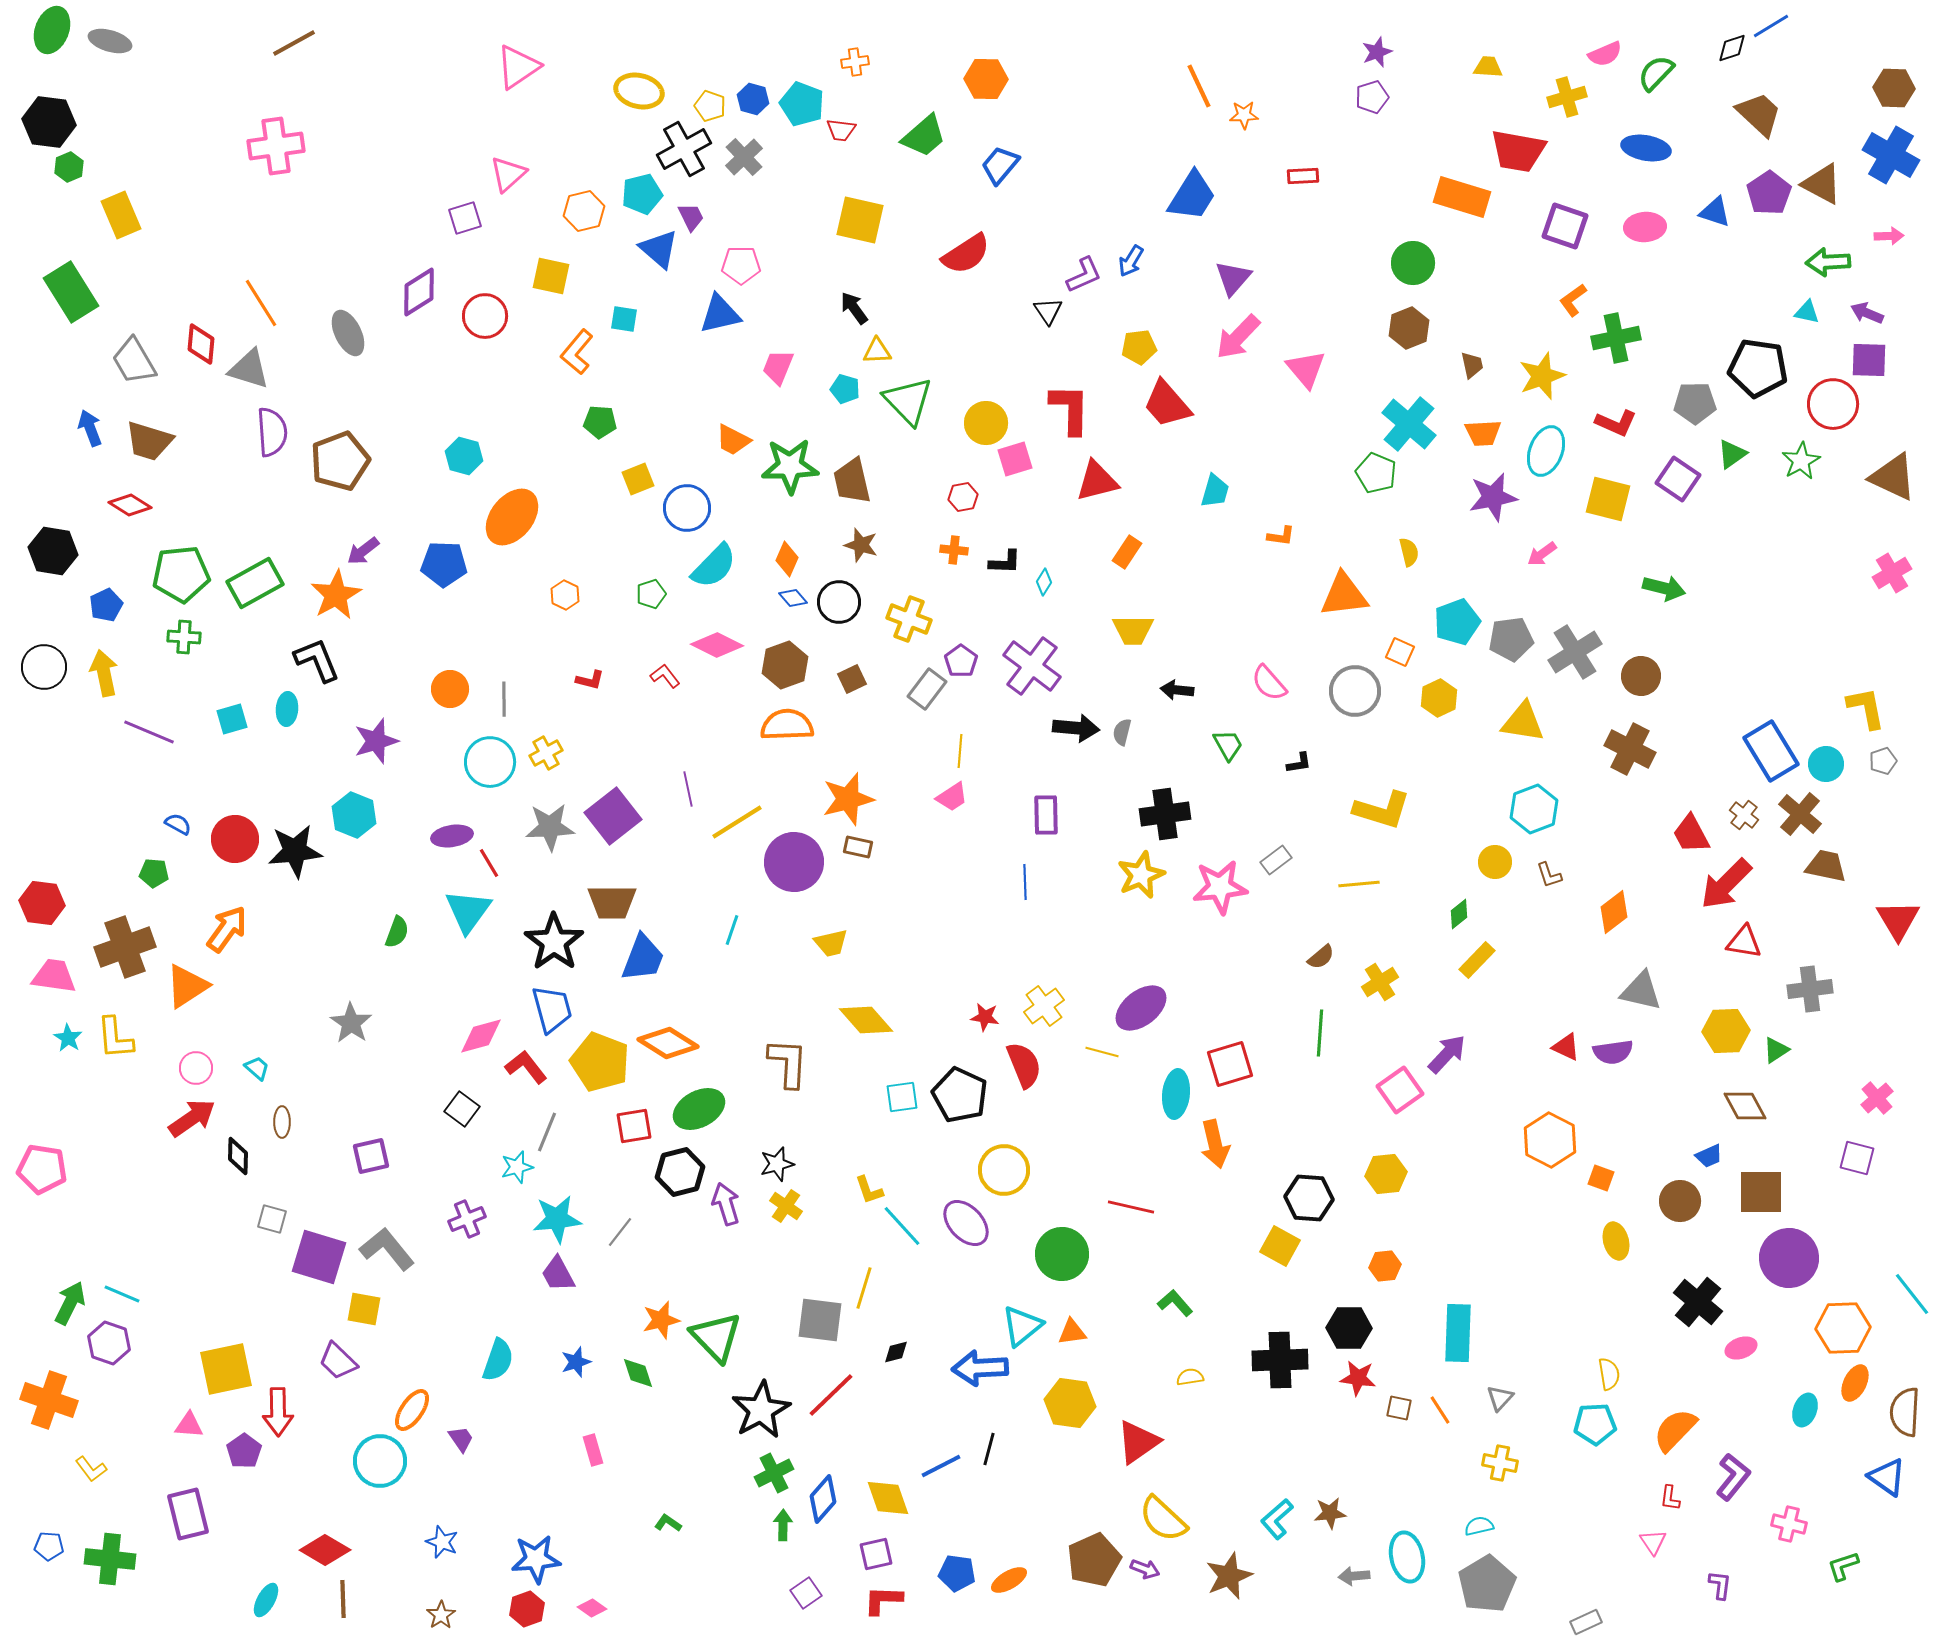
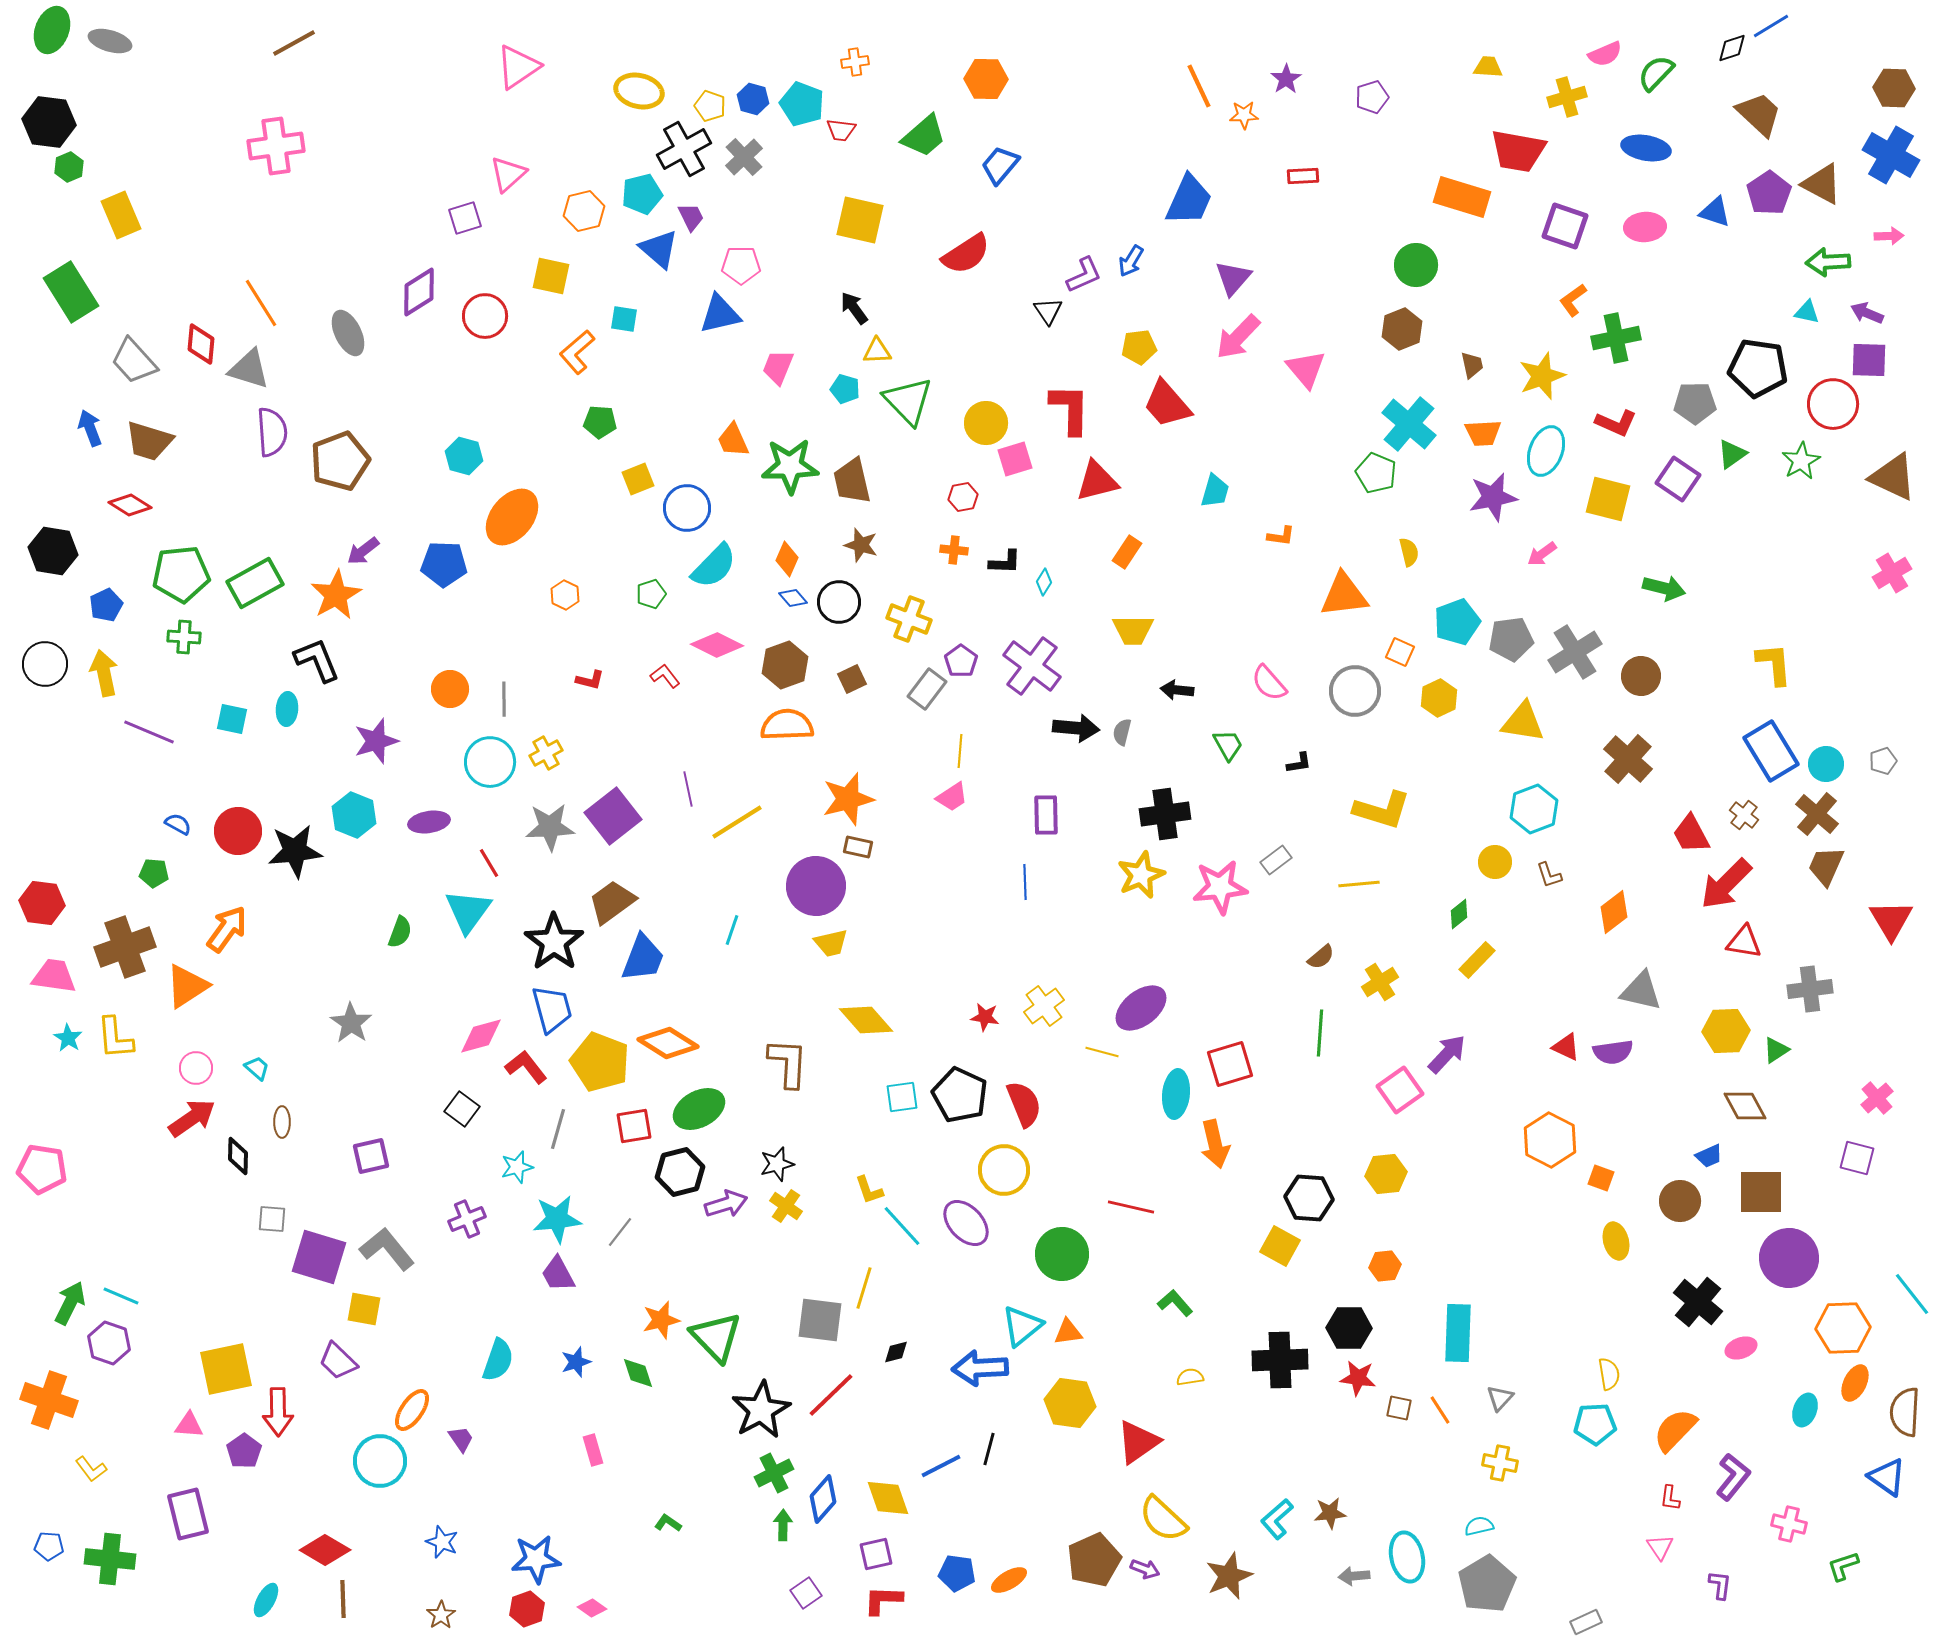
purple star at (1377, 52): moved 91 px left, 27 px down; rotated 12 degrees counterclockwise
blue trapezoid at (1192, 196): moved 3 px left, 4 px down; rotated 8 degrees counterclockwise
green circle at (1413, 263): moved 3 px right, 2 px down
brown hexagon at (1409, 328): moved 7 px left, 1 px down
orange L-shape at (577, 352): rotated 9 degrees clockwise
gray trapezoid at (134, 361): rotated 12 degrees counterclockwise
orange trapezoid at (733, 440): rotated 39 degrees clockwise
black circle at (44, 667): moved 1 px right, 3 px up
yellow L-shape at (1866, 708): moved 92 px left, 44 px up; rotated 6 degrees clockwise
cyan square at (232, 719): rotated 28 degrees clockwise
brown cross at (1630, 749): moved 2 px left, 10 px down; rotated 15 degrees clockwise
brown cross at (1800, 814): moved 17 px right
purple ellipse at (452, 836): moved 23 px left, 14 px up
red circle at (235, 839): moved 3 px right, 8 px up
purple circle at (794, 862): moved 22 px right, 24 px down
brown trapezoid at (1826, 866): rotated 78 degrees counterclockwise
brown trapezoid at (612, 902): rotated 144 degrees clockwise
red triangle at (1898, 920): moved 7 px left
green semicircle at (397, 932): moved 3 px right
red semicircle at (1024, 1065): moved 39 px down
gray line at (547, 1132): moved 11 px right, 3 px up; rotated 6 degrees counterclockwise
purple arrow at (726, 1204): rotated 90 degrees clockwise
gray square at (272, 1219): rotated 12 degrees counterclockwise
cyan line at (122, 1294): moved 1 px left, 2 px down
orange triangle at (1072, 1332): moved 4 px left
pink triangle at (1653, 1542): moved 7 px right, 5 px down
